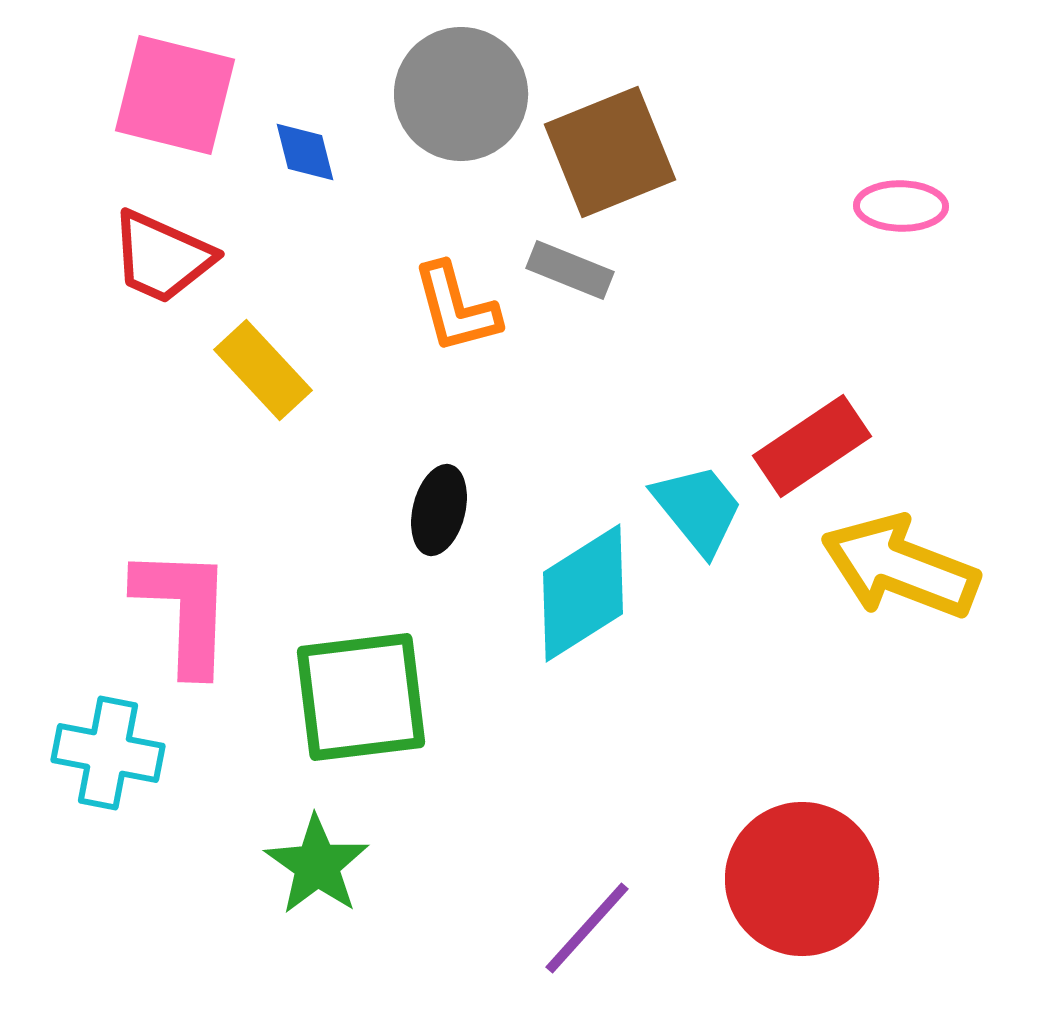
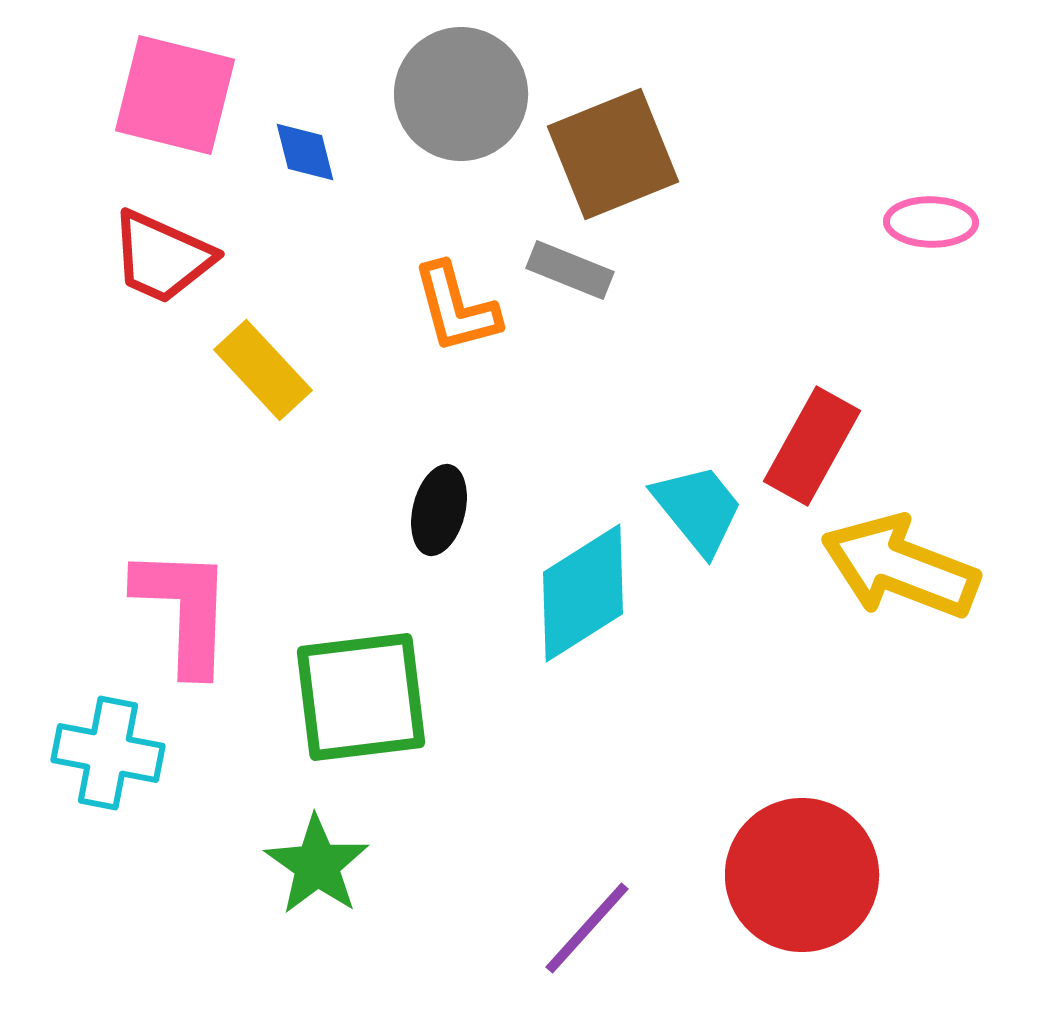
brown square: moved 3 px right, 2 px down
pink ellipse: moved 30 px right, 16 px down
red rectangle: rotated 27 degrees counterclockwise
red circle: moved 4 px up
